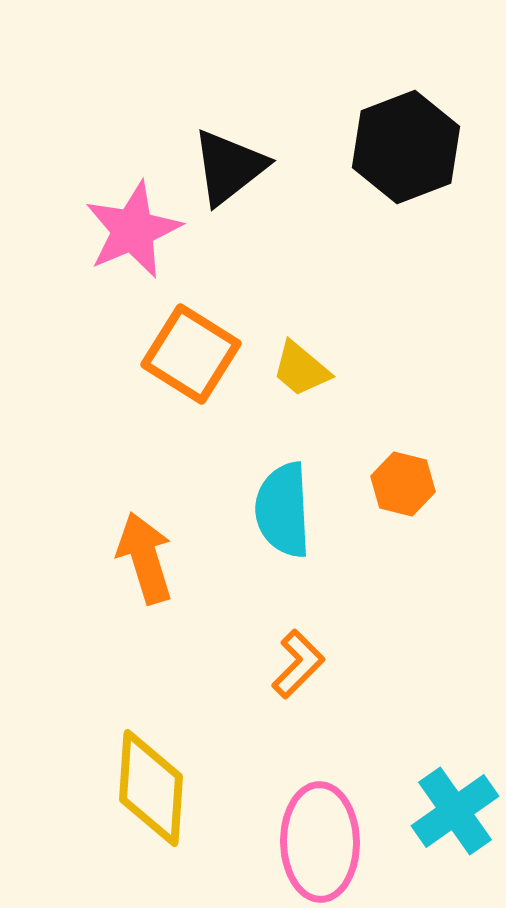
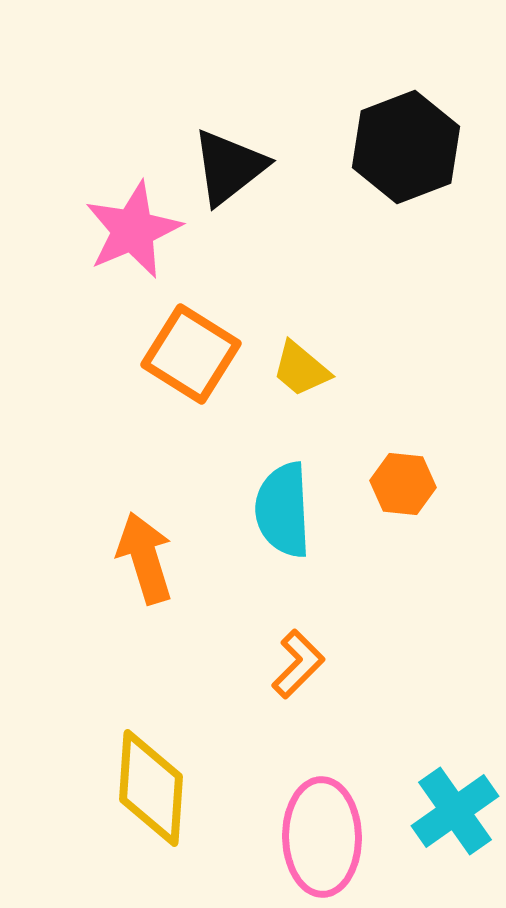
orange hexagon: rotated 8 degrees counterclockwise
pink ellipse: moved 2 px right, 5 px up
